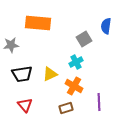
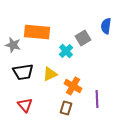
orange rectangle: moved 1 px left, 9 px down
gray square: moved 1 px left, 1 px up
gray star: moved 2 px right; rotated 21 degrees clockwise
cyan cross: moved 10 px left, 11 px up; rotated 16 degrees counterclockwise
black trapezoid: moved 1 px right, 2 px up
orange cross: moved 1 px left
purple line: moved 2 px left, 3 px up
brown rectangle: rotated 56 degrees counterclockwise
